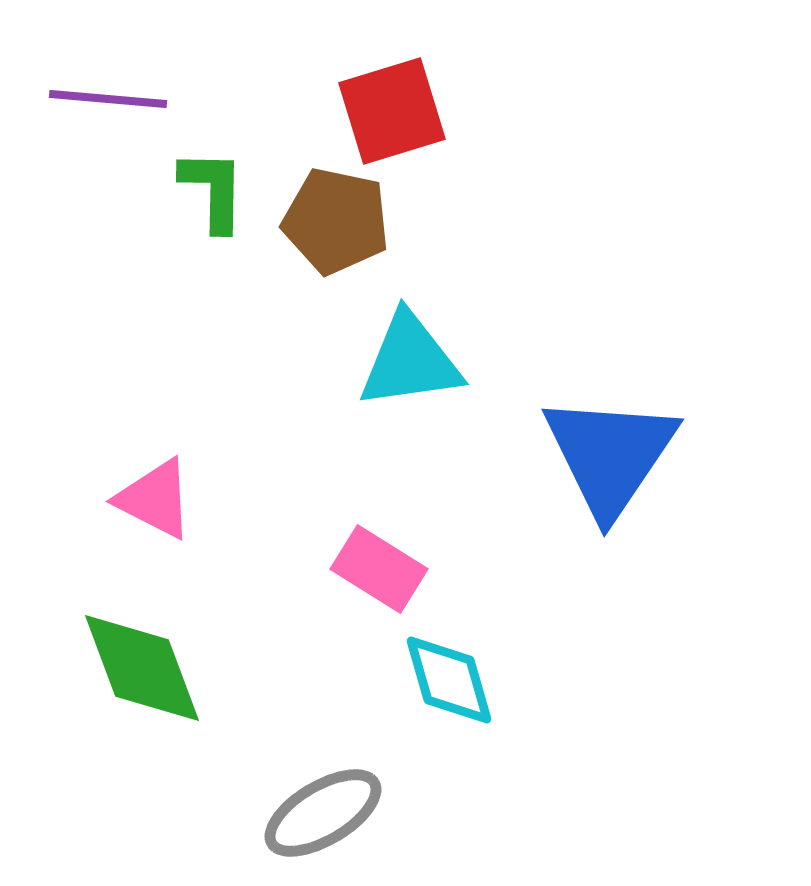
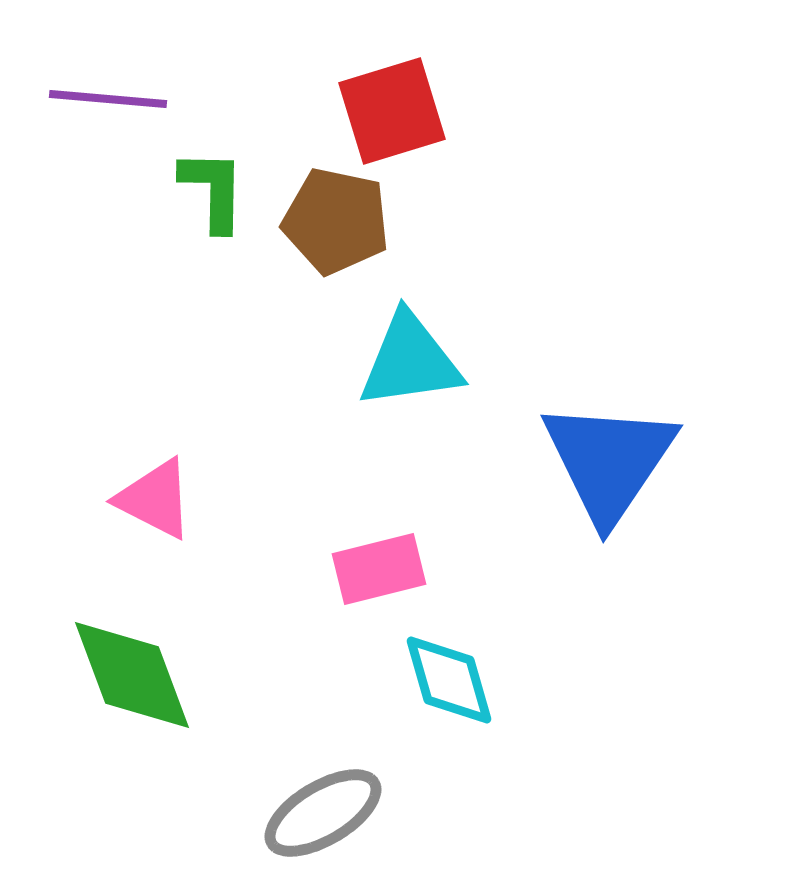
blue triangle: moved 1 px left, 6 px down
pink rectangle: rotated 46 degrees counterclockwise
green diamond: moved 10 px left, 7 px down
